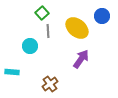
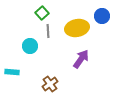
yellow ellipse: rotated 50 degrees counterclockwise
